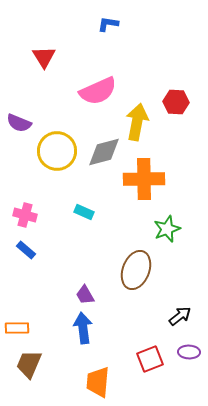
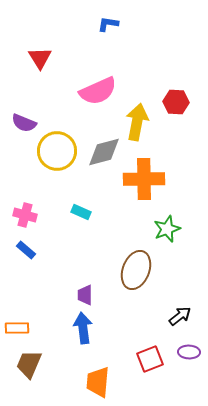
red triangle: moved 4 px left, 1 px down
purple semicircle: moved 5 px right
cyan rectangle: moved 3 px left
purple trapezoid: rotated 30 degrees clockwise
